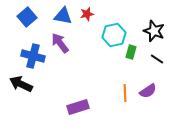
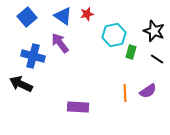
blue triangle: rotated 24 degrees clockwise
purple rectangle: rotated 20 degrees clockwise
